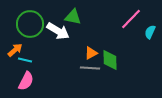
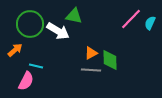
green triangle: moved 1 px right, 1 px up
cyan semicircle: moved 9 px up
cyan line: moved 11 px right, 6 px down
gray line: moved 1 px right, 2 px down
